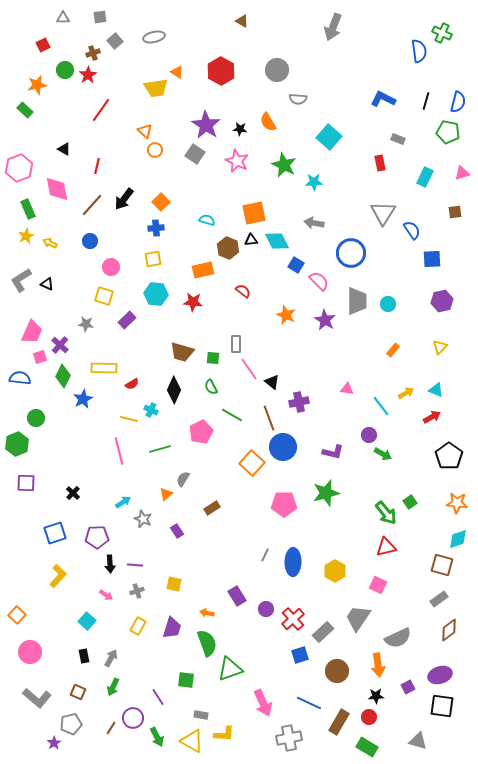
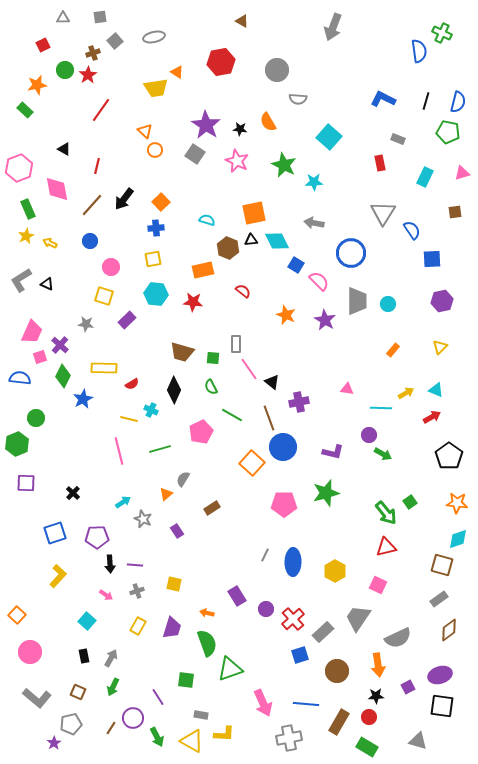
red hexagon at (221, 71): moved 9 px up; rotated 20 degrees clockwise
cyan line at (381, 406): moved 2 px down; rotated 50 degrees counterclockwise
blue line at (309, 703): moved 3 px left, 1 px down; rotated 20 degrees counterclockwise
